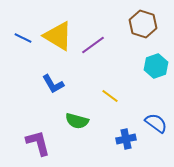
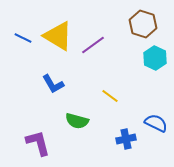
cyan hexagon: moved 1 px left, 8 px up; rotated 15 degrees counterclockwise
blue semicircle: rotated 10 degrees counterclockwise
